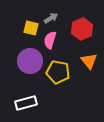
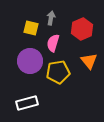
gray arrow: rotated 48 degrees counterclockwise
pink semicircle: moved 3 px right, 3 px down
yellow pentagon: rotated 20 degrees counterclockwise
white rectangle: moved 1 px right
